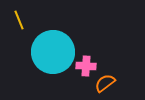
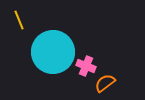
pink cross: rotated 18 degrees clockwise
